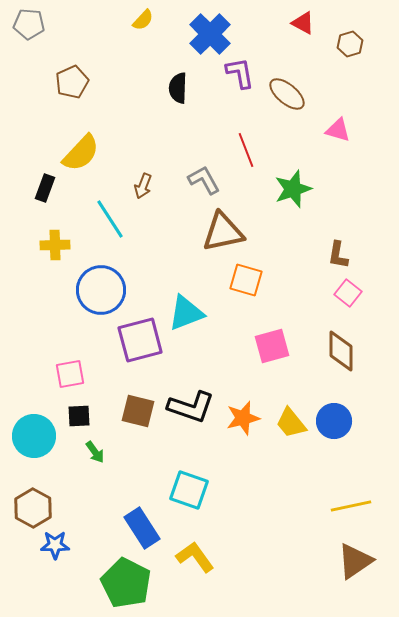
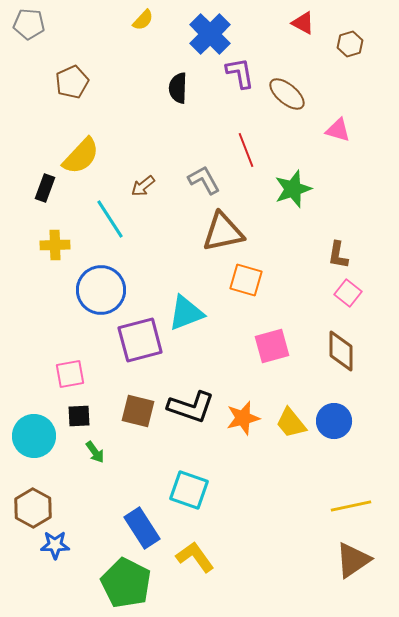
yellow semicircle at (81, 153): moved 3 px down
brown arrow at (143, 186): rotated 30 degrees clockwise
brown triangle at (355, 561): moved 2 px left, 1 px up
